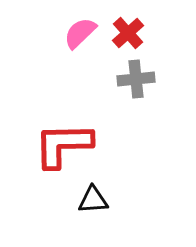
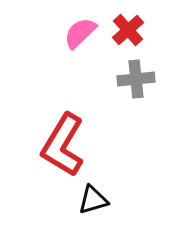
red cross: moved 3 px up
red L-shape: rotated 58 degrees counterclockwise
black triangle: rotated 12 degrees counterclockwise
